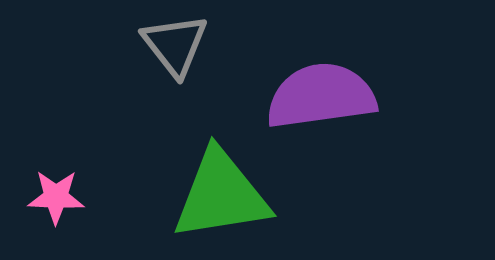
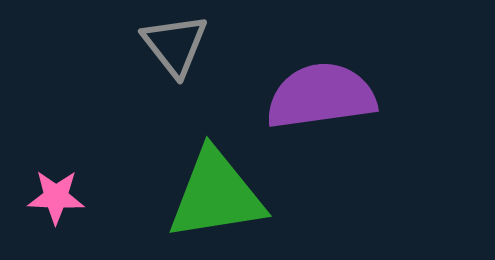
green triangle: moved 5 px left
